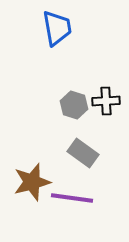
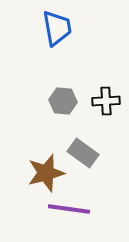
gray hexagon: moved 11 px left, 4 px up; rotated 12 degrees counterclockwise
brown star: moved 14 px right, 9 px up
purple line: moved 3 px left, 11 px down
